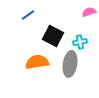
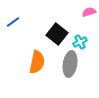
blue line: moved 15 px left, 7 px down
black square: moved 4 px right, 2 px up; rotated 10 degrees clockwise
cyan cross: rotated 16 degrees counterclockwise
orange semicircle: rotated 110 degrees clockwise
